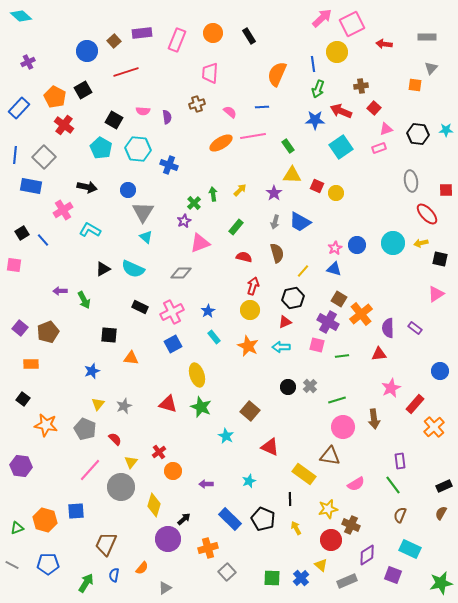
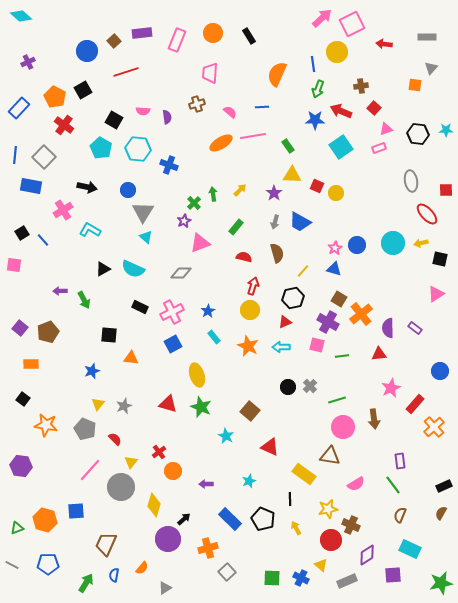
purple square at (393, 575): rotated 24 degrees counterclockwise
blue cross at (301, 578): rotated 21 degrees counterclockwise
